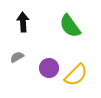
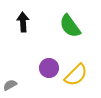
gray semicircle: moved 7 px left, 28 px down
